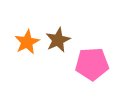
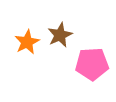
brown star: moved 2 px right, 5 px up
